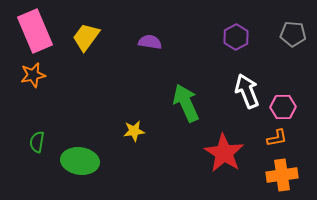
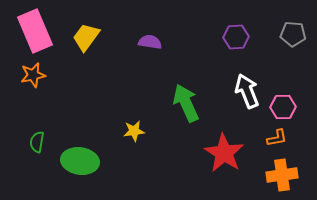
purple hexagon: rotated 25 degrees clockwise
